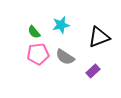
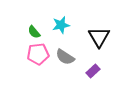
black triangle: rotated 40 degrees counterclockwise
